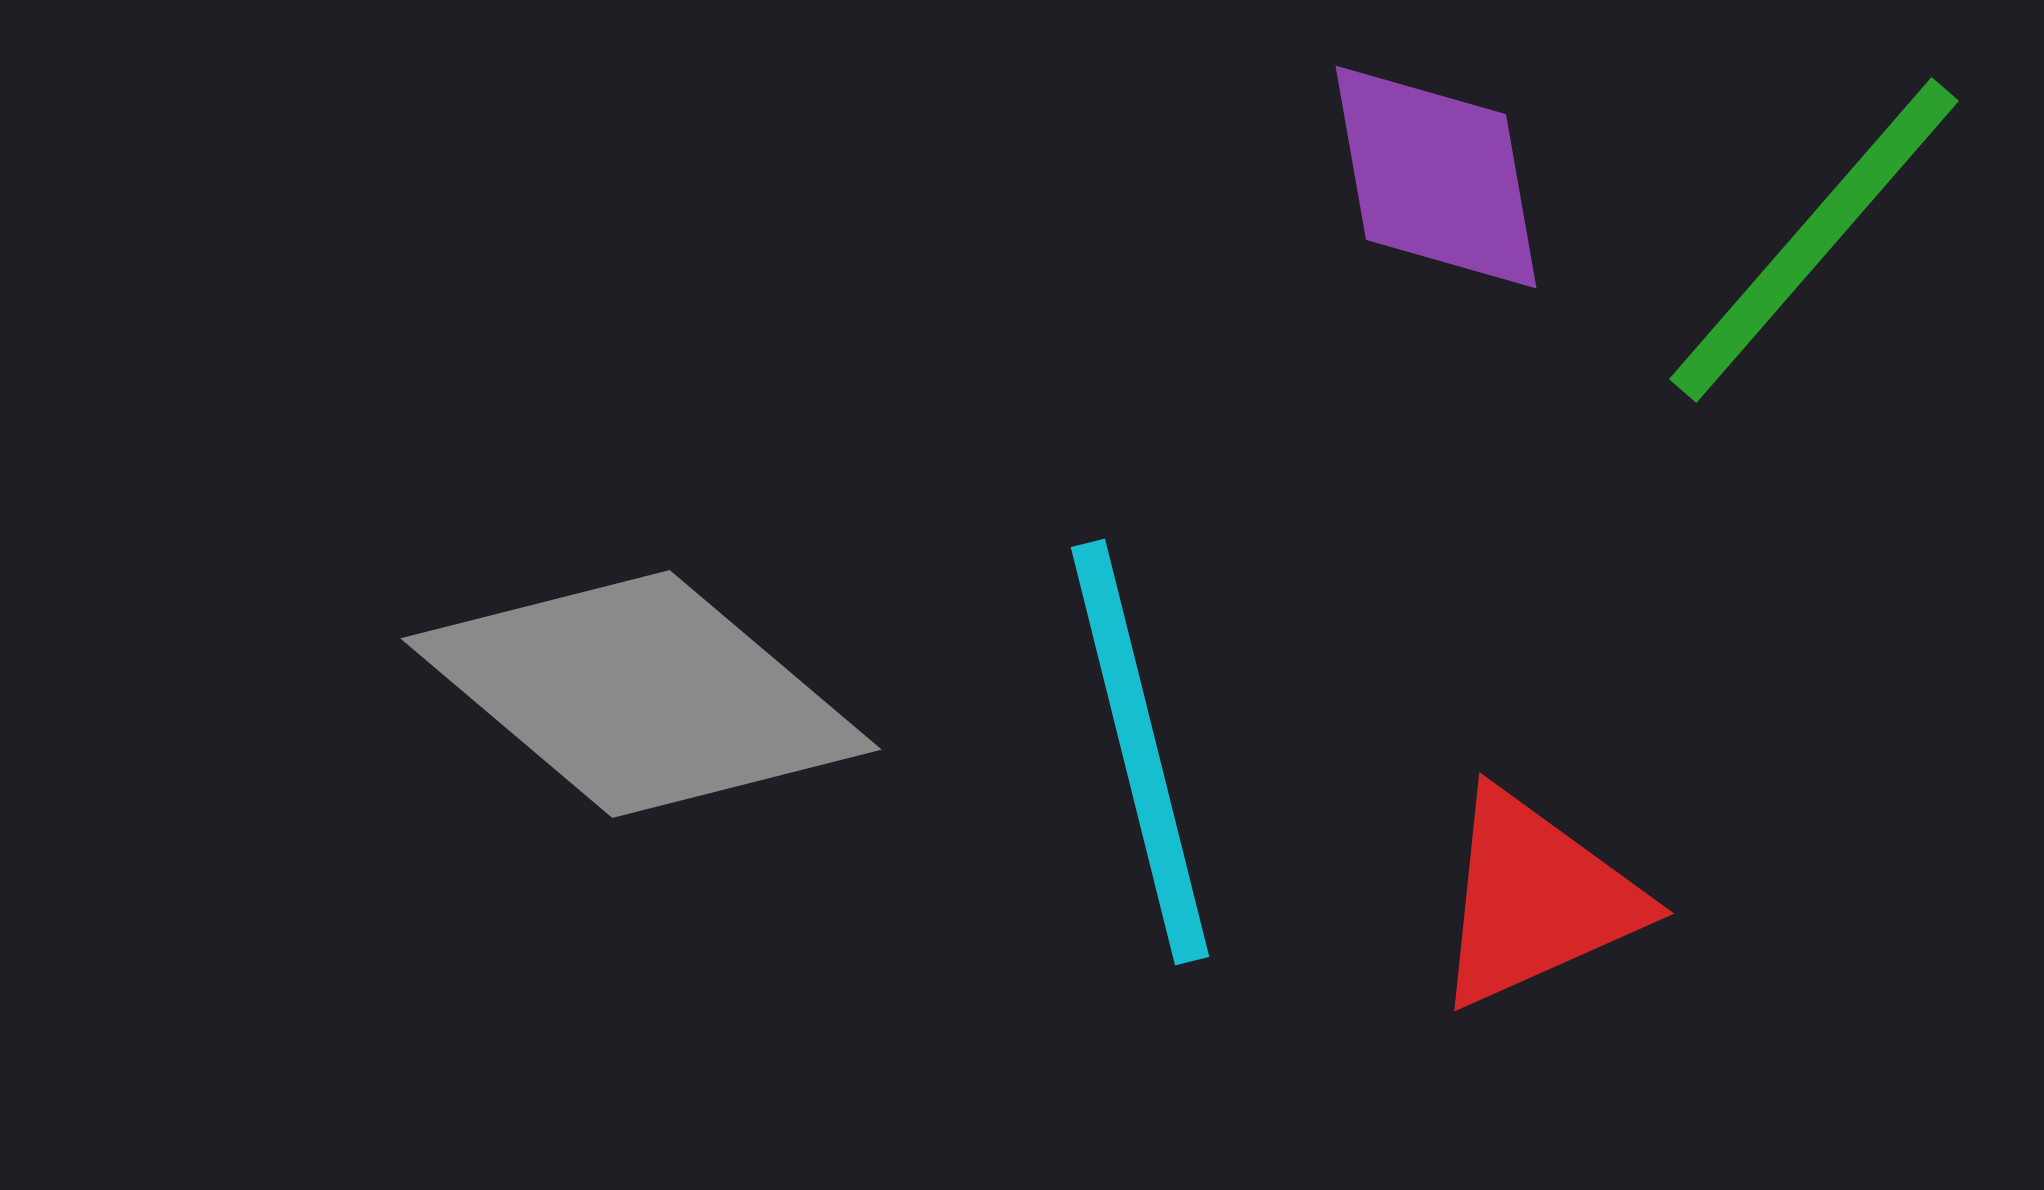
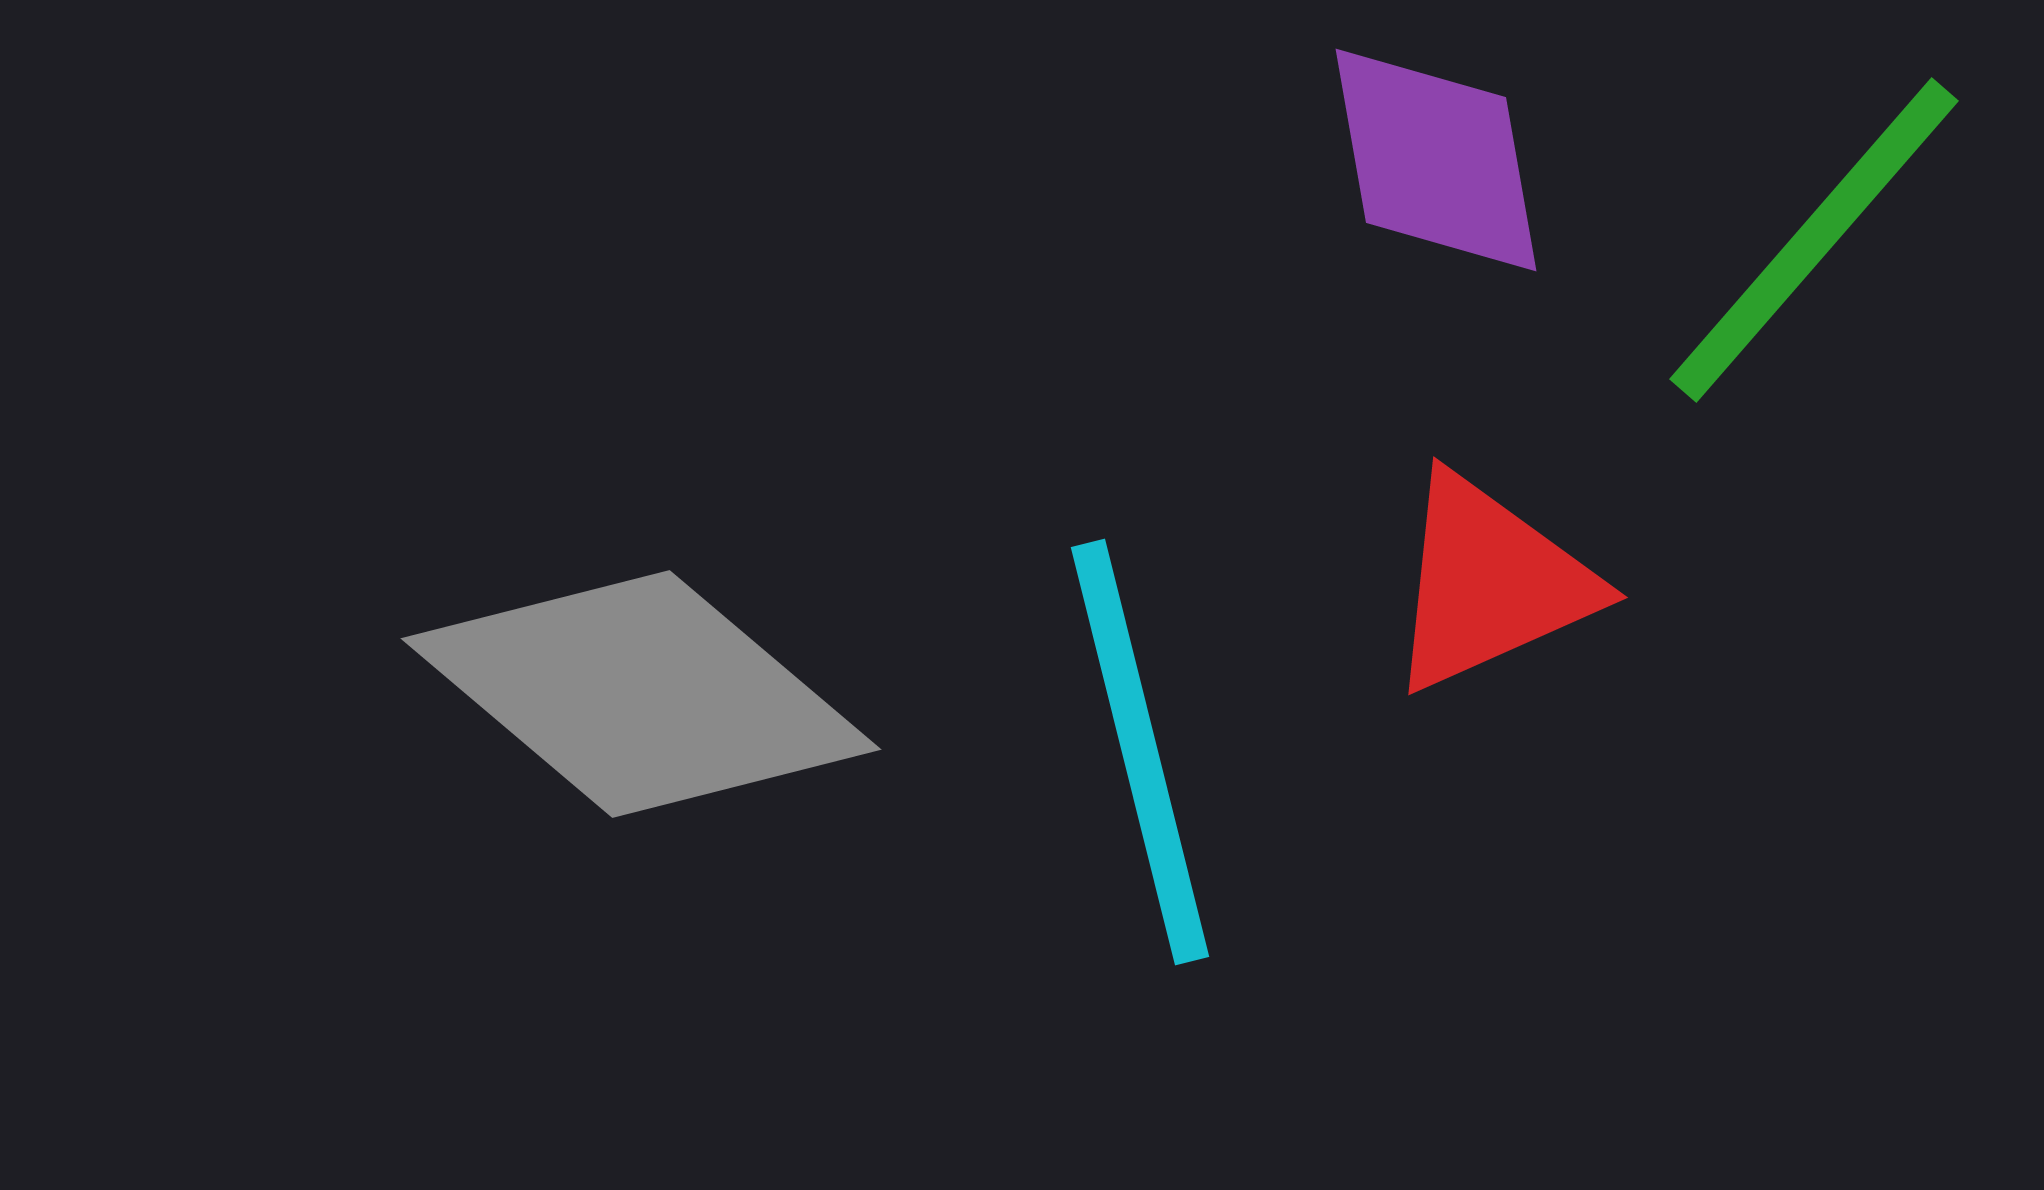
purple diamond: moved 17 px up
red triangle: moved 46 px left, 316 px up
